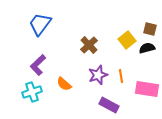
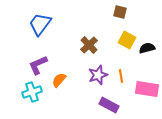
brown square: moved 30 px left, 17 px up
yellow square: rotated 24 degrees counterclockwise
purple L-shape: rotated 20 degrees clockwise
orange semicircle: moved 5 px left, 4 px up; rotated 91 degrees clockwise
